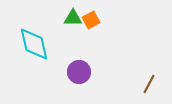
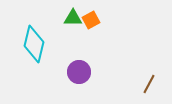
cyan diamond: rotated 27 degrees clockwise
